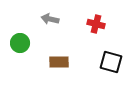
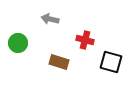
red cross: moved 11 px left, 16 px down
green circle: moved 2 px left
brown rectangle: rotated 18 degrees clockwise
